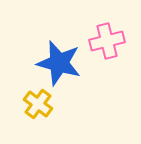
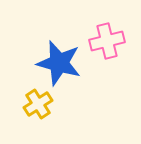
yellow cross: rotated 20 degrees clockwise
